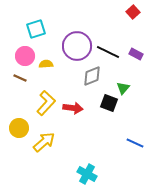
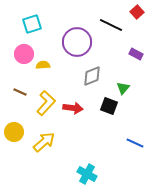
red square: moved 4 px right
cyan square: moved 4 px left, 5 px up
purple circle: moved 4 px up
black line: moved 3 px right, 27 px up
pink circle: moved 1 px left, 2 px up
yellow semicircle: moved 3 px left, 1 px down
brown line: moved 14 px down
black square: moved 3 px down
yellow circle: moved 5 px left, 4 px down
